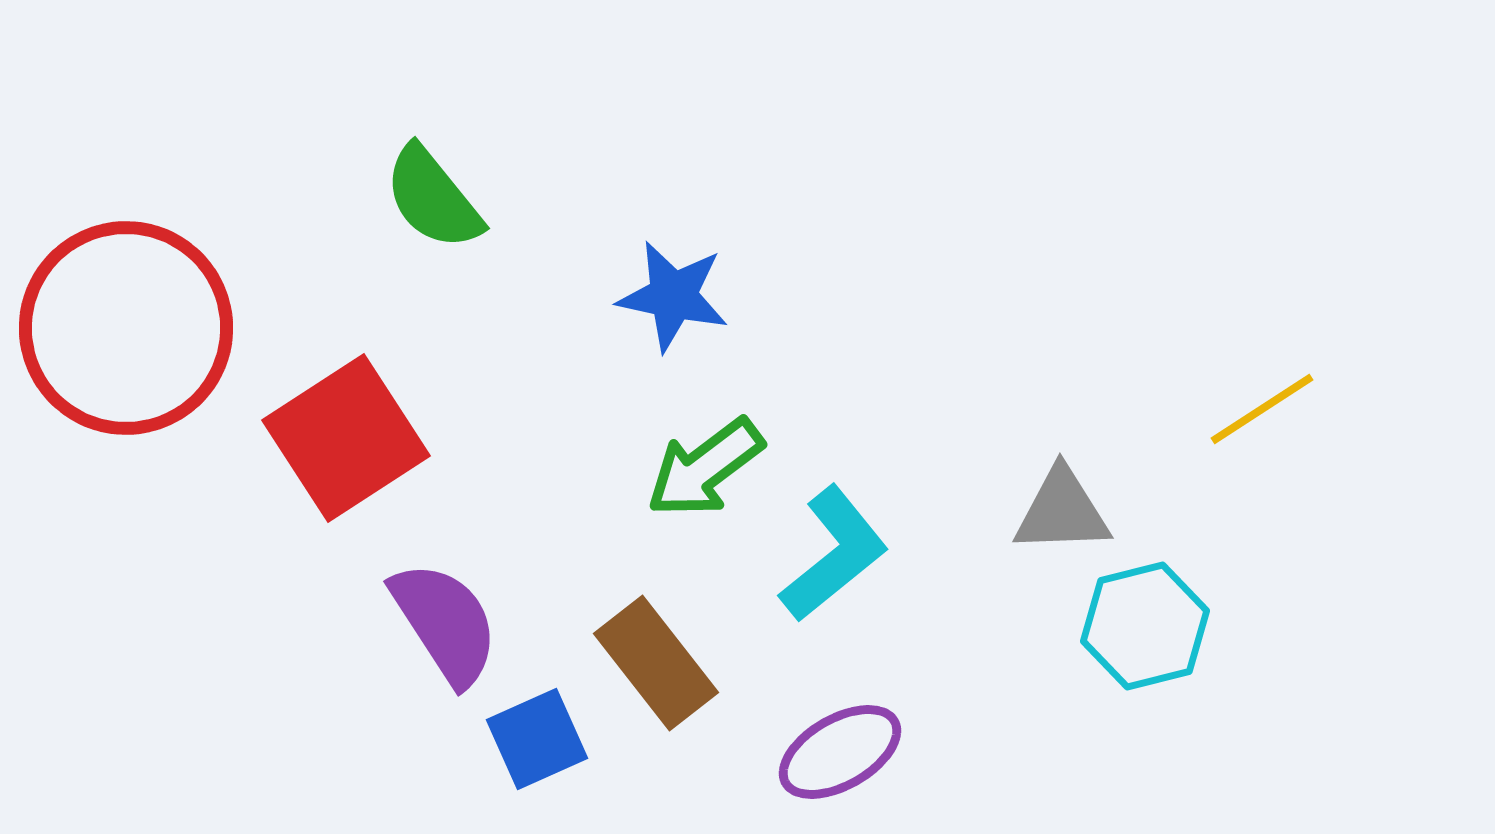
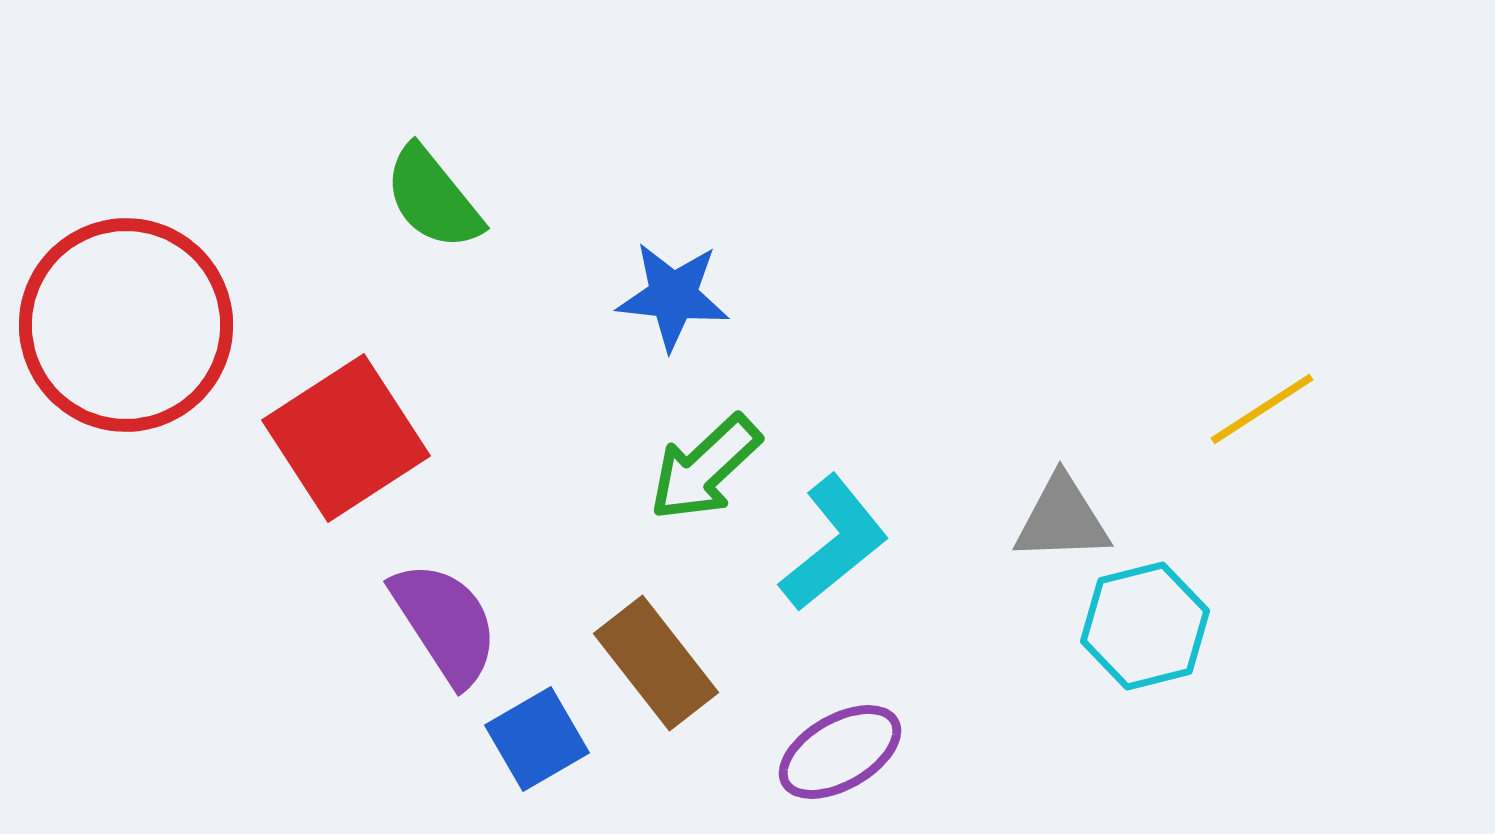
blue star: rotated 6 degrees counterclockwise
red circle: moved 3 px up
green arrow: rotated 6 degrees counterclockwise
gray triangle: moved 8 px down
cyan L-shape: moved 11 px up
blue square: rotated 6 degrees counterclockwise
